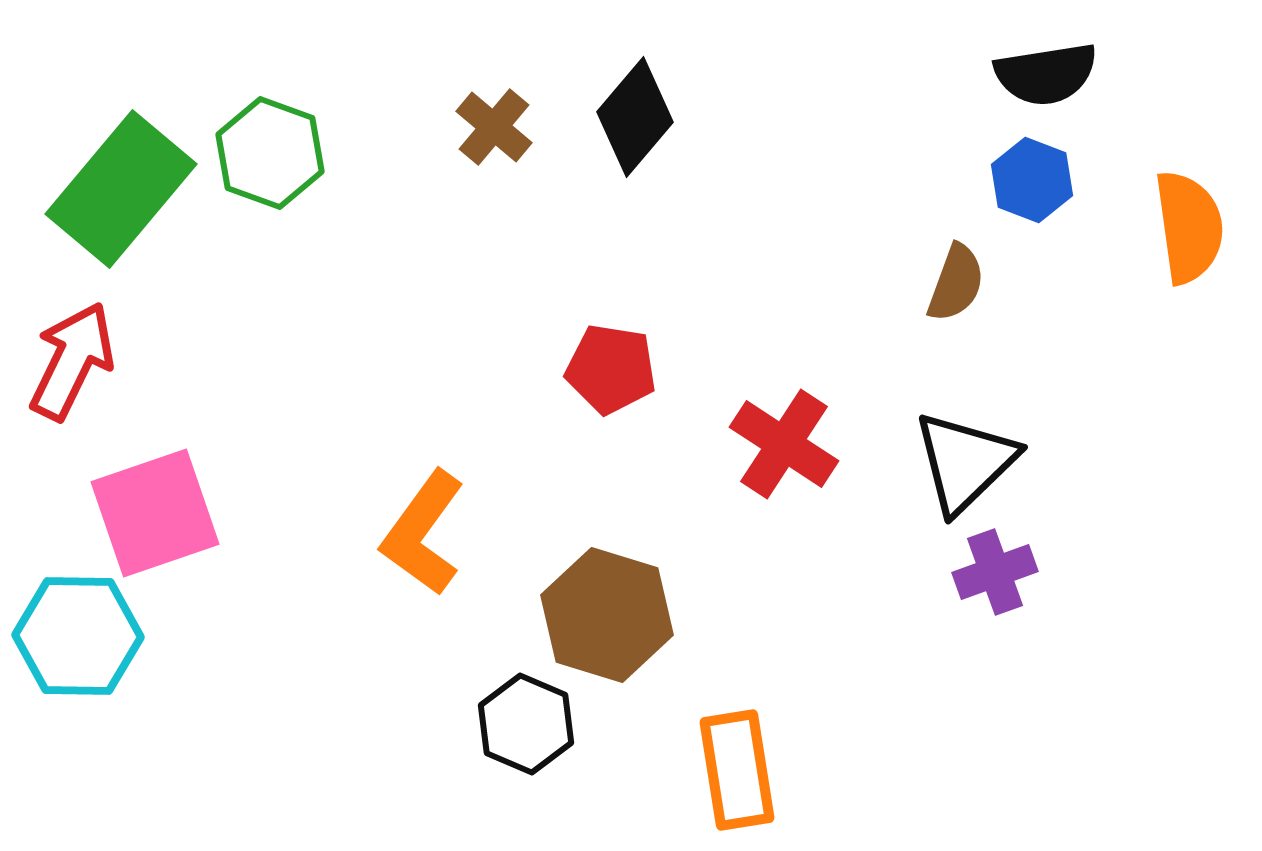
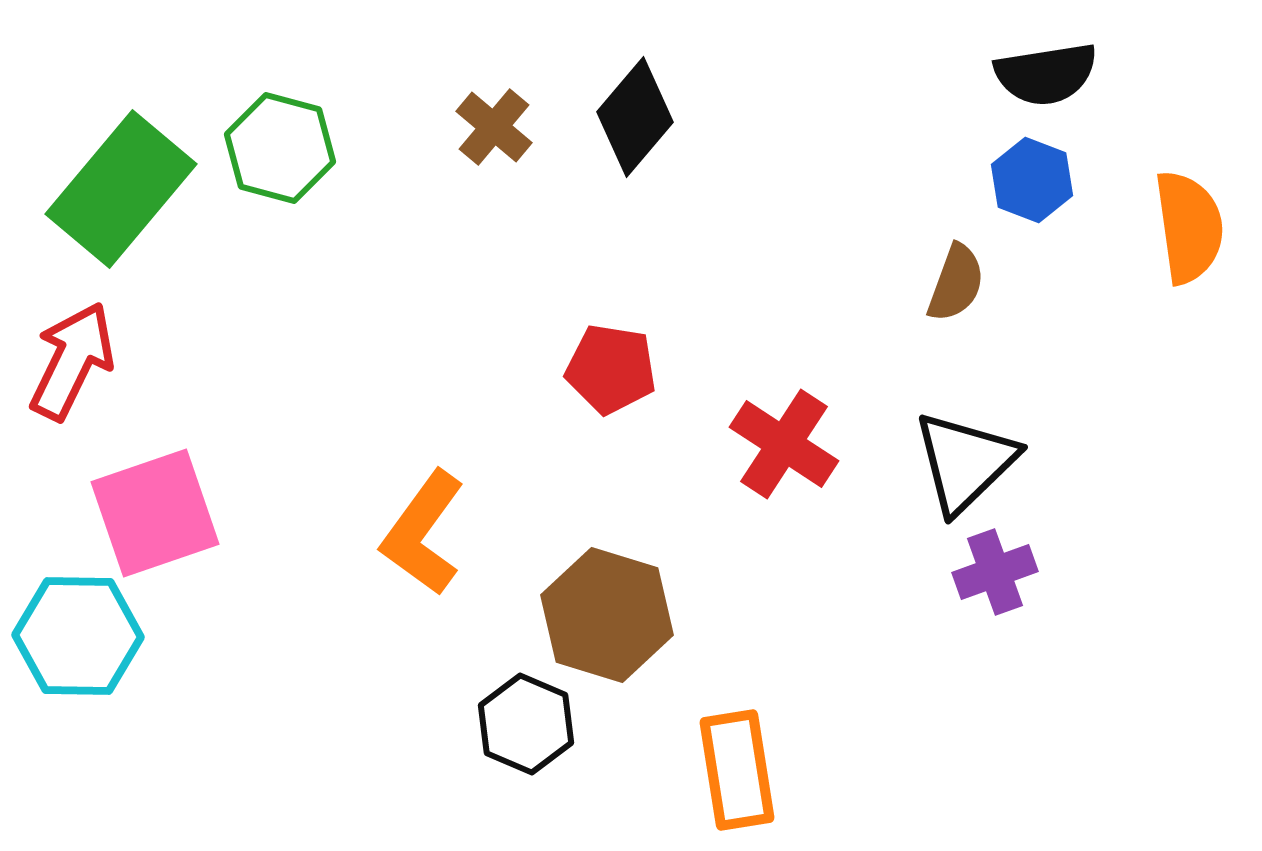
green hexagon: moved 10 px right, 5 px up; rotated 5 degrees counterclockwise
